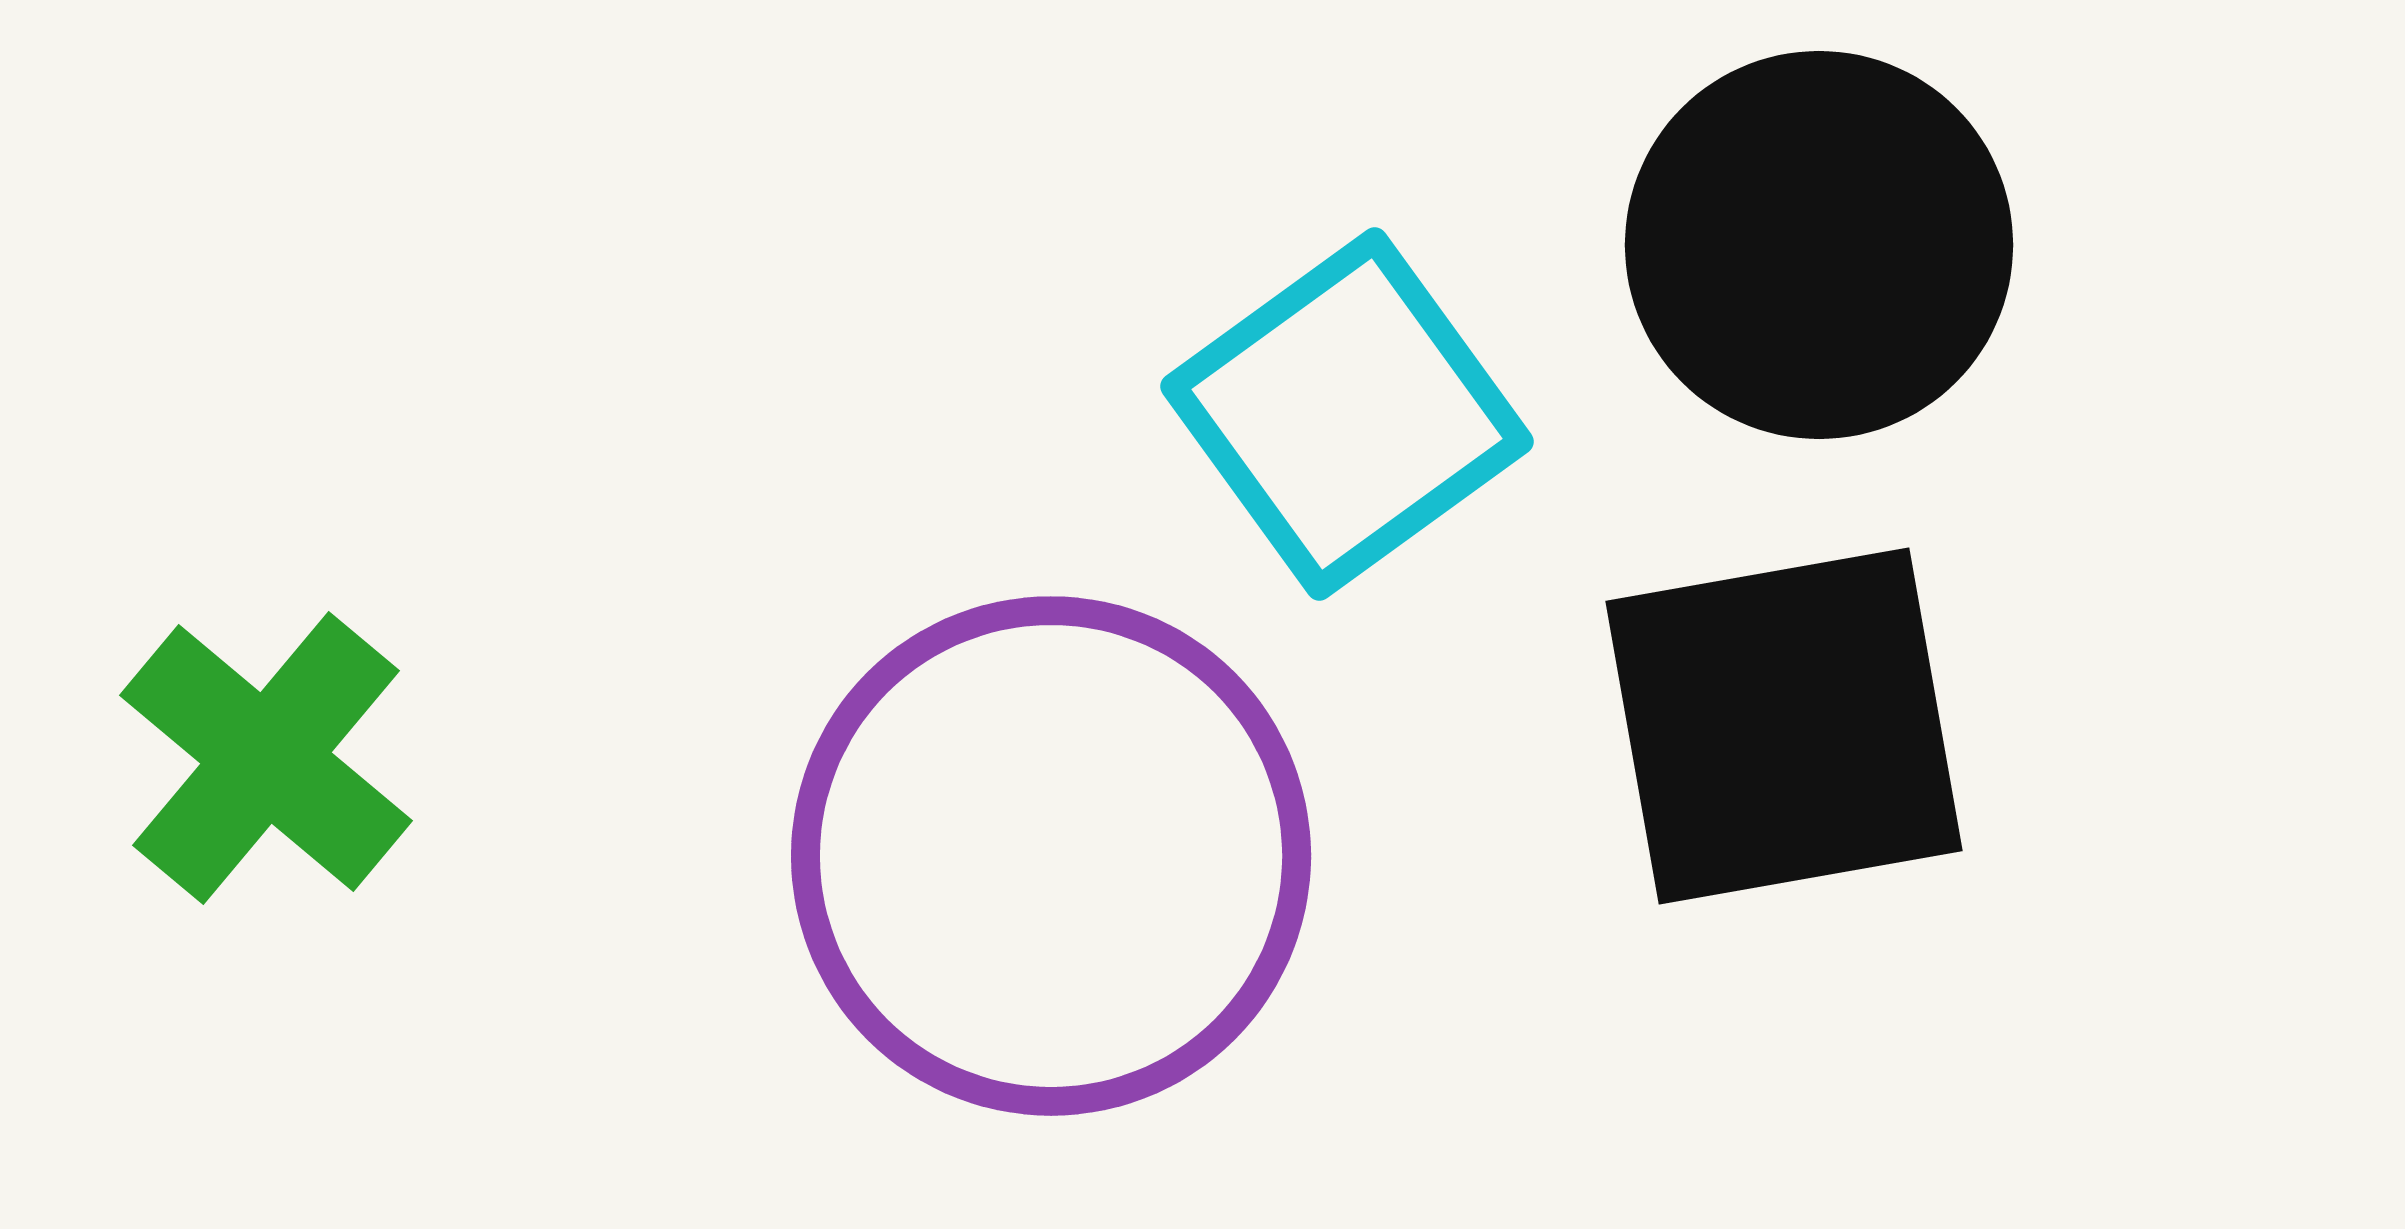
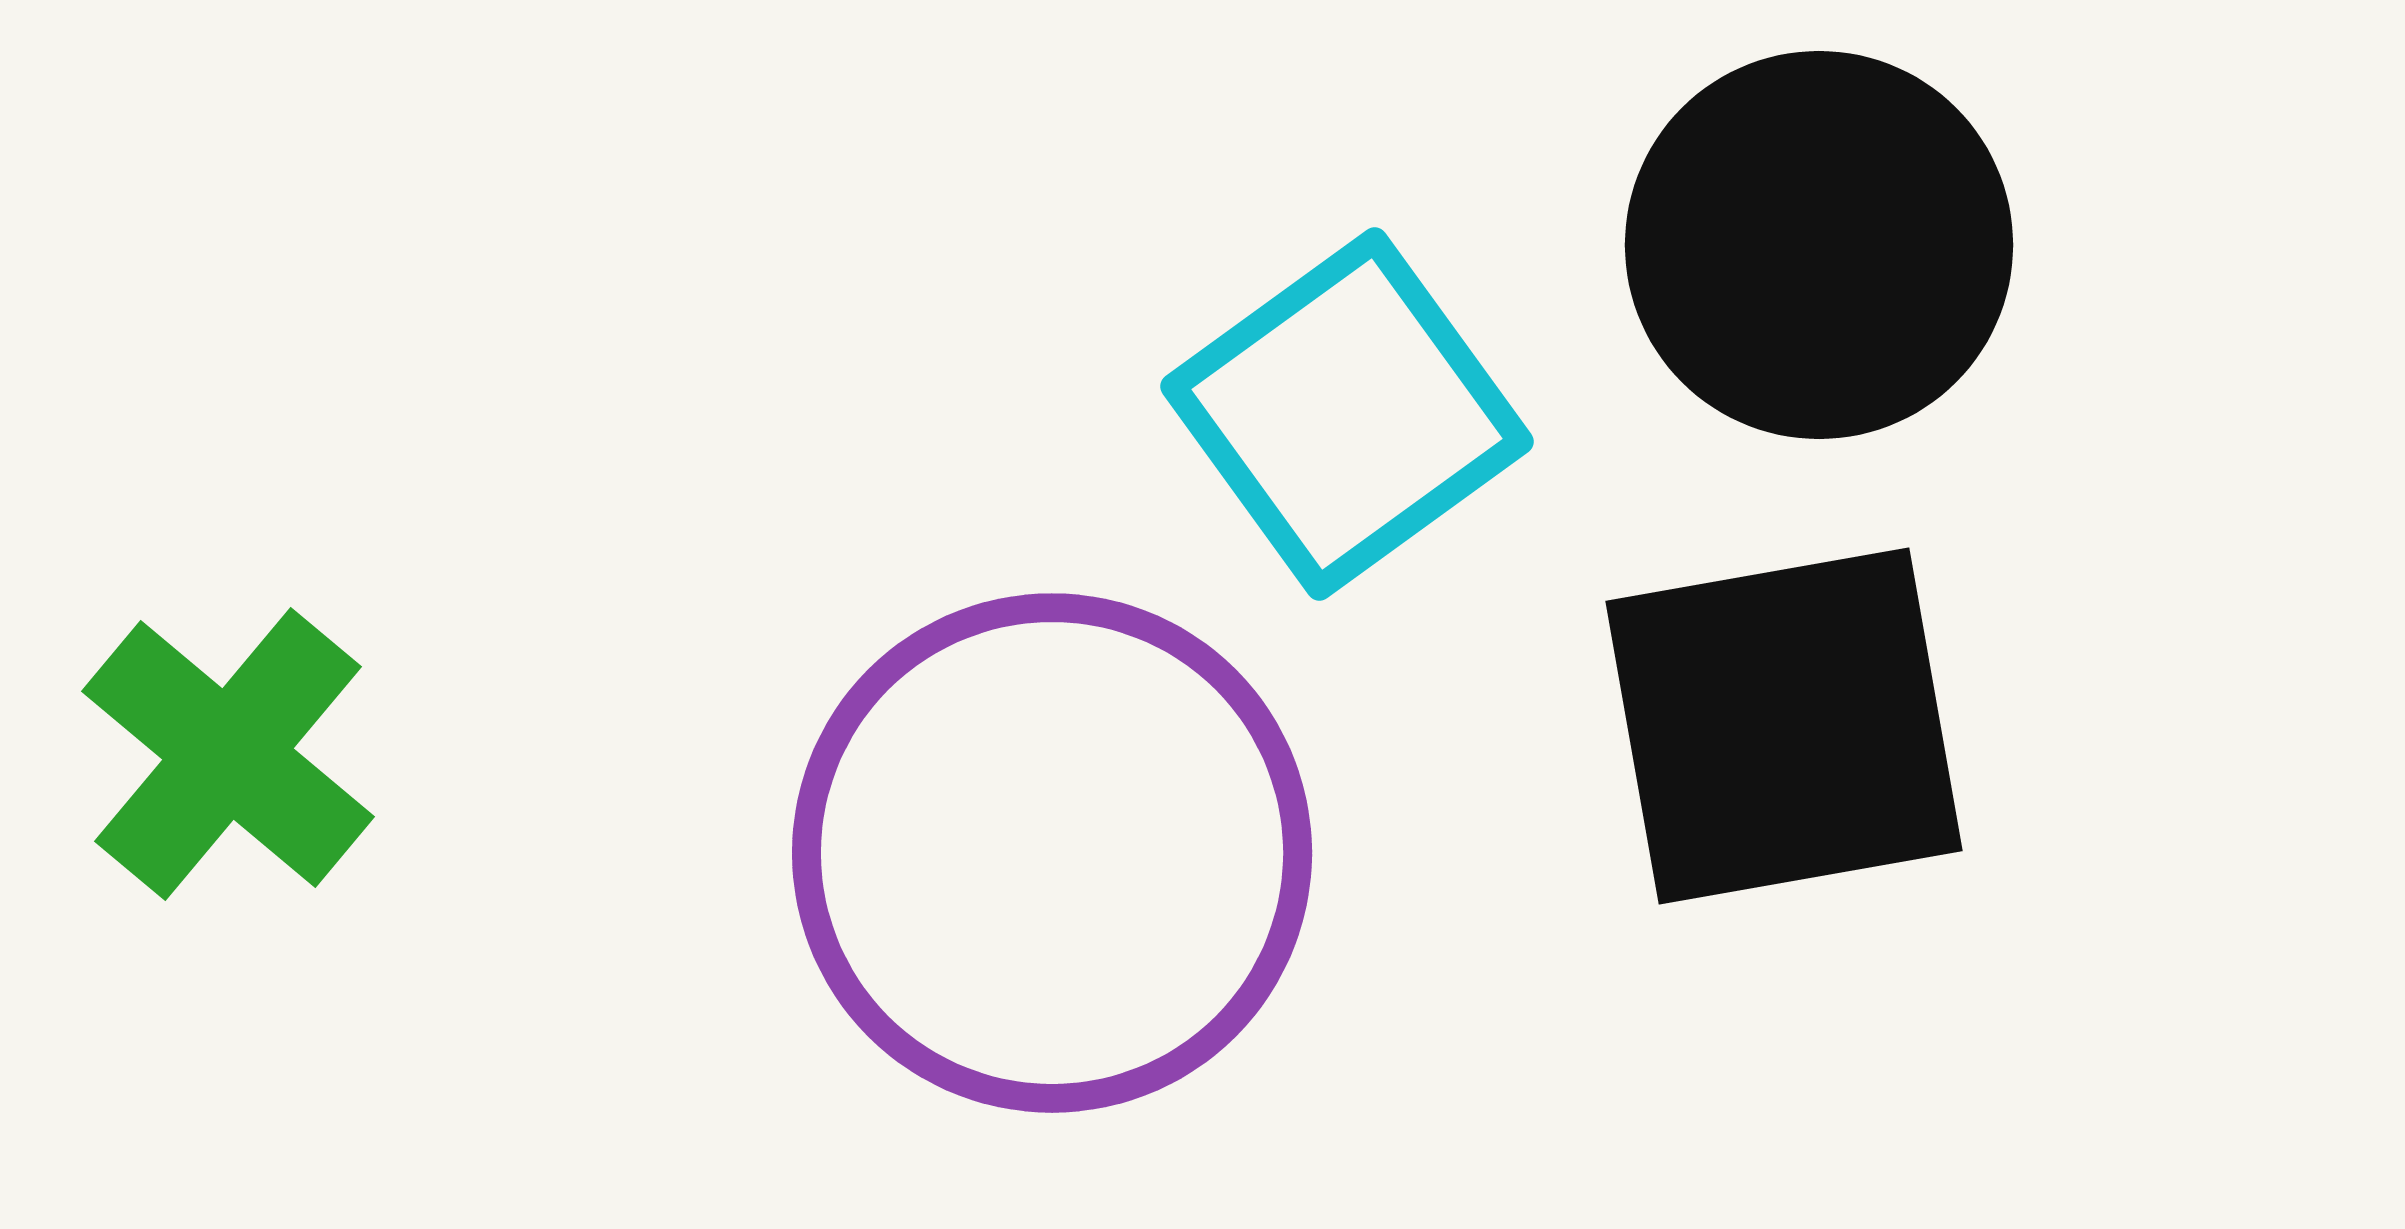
green cross: moved 38 px left, 4 px up
purple circle: moved 1 px right, 3 px up
